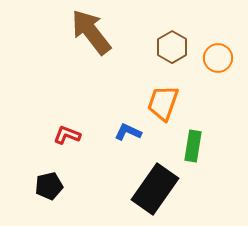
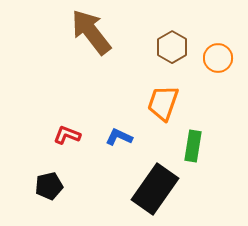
blue L-shape: moved 9 px left, 5 px down
